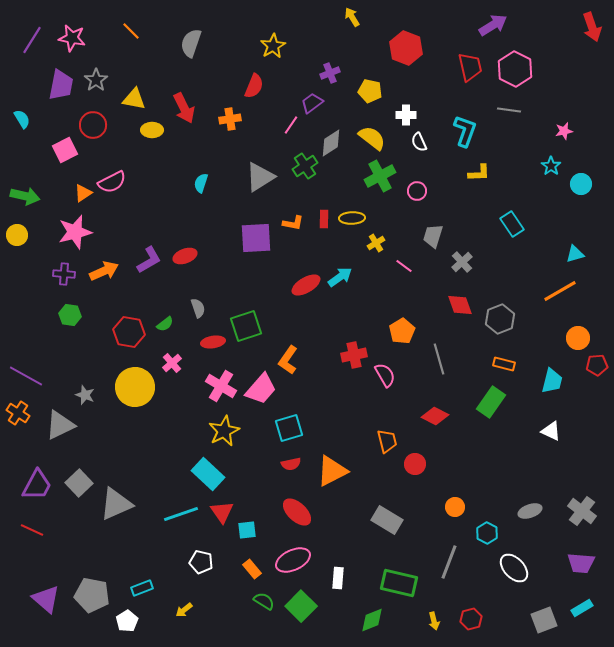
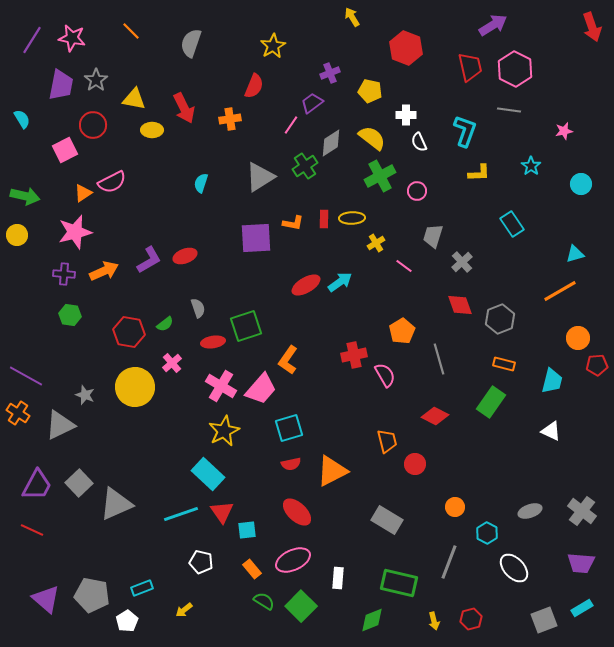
cyan star at (551, 166): moved 20 px left
cyan arrow at (340, 277): moved 5 px down
